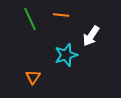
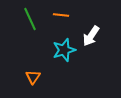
cyan star: moved 2 px left, 5 px up
